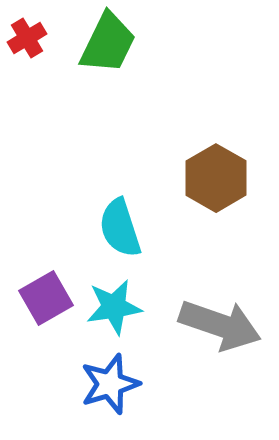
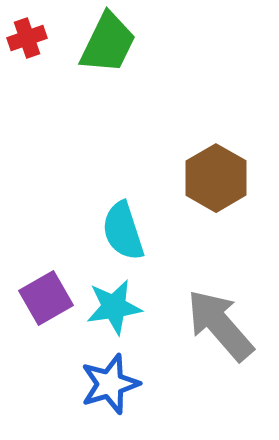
red cross: rotated 12 degrees clockwise
cyan semicircle: moved 3 px right, 3 px down
gray arrow: rotated 150 degrees counterclockwise
